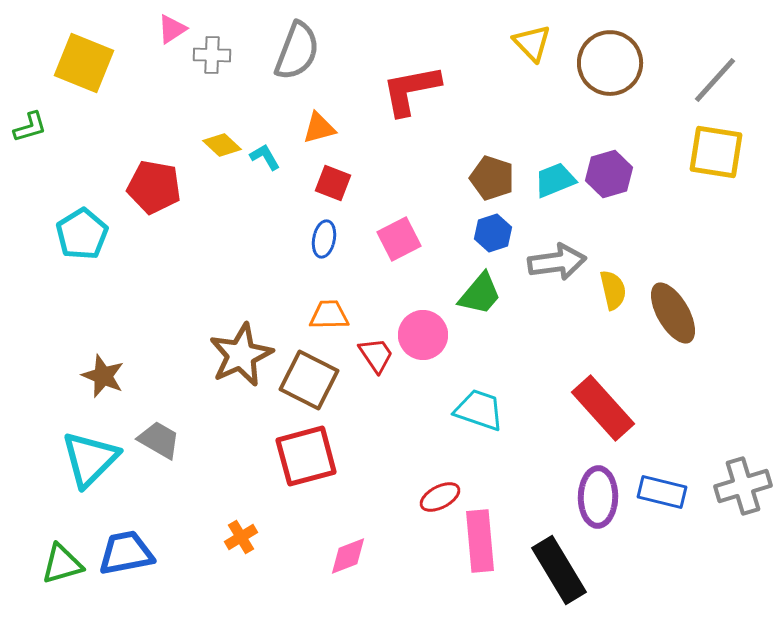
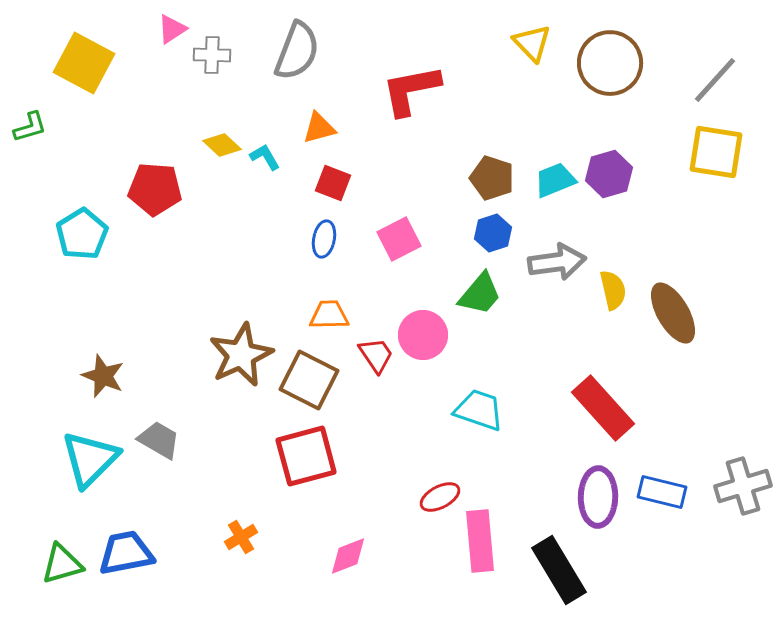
yellow square at (84, 63): rotated 6 degrees clockwise
red pentagon at (154, 187): moved 1 px right, 2 px down; rotated 6 degrees counterclockwise
